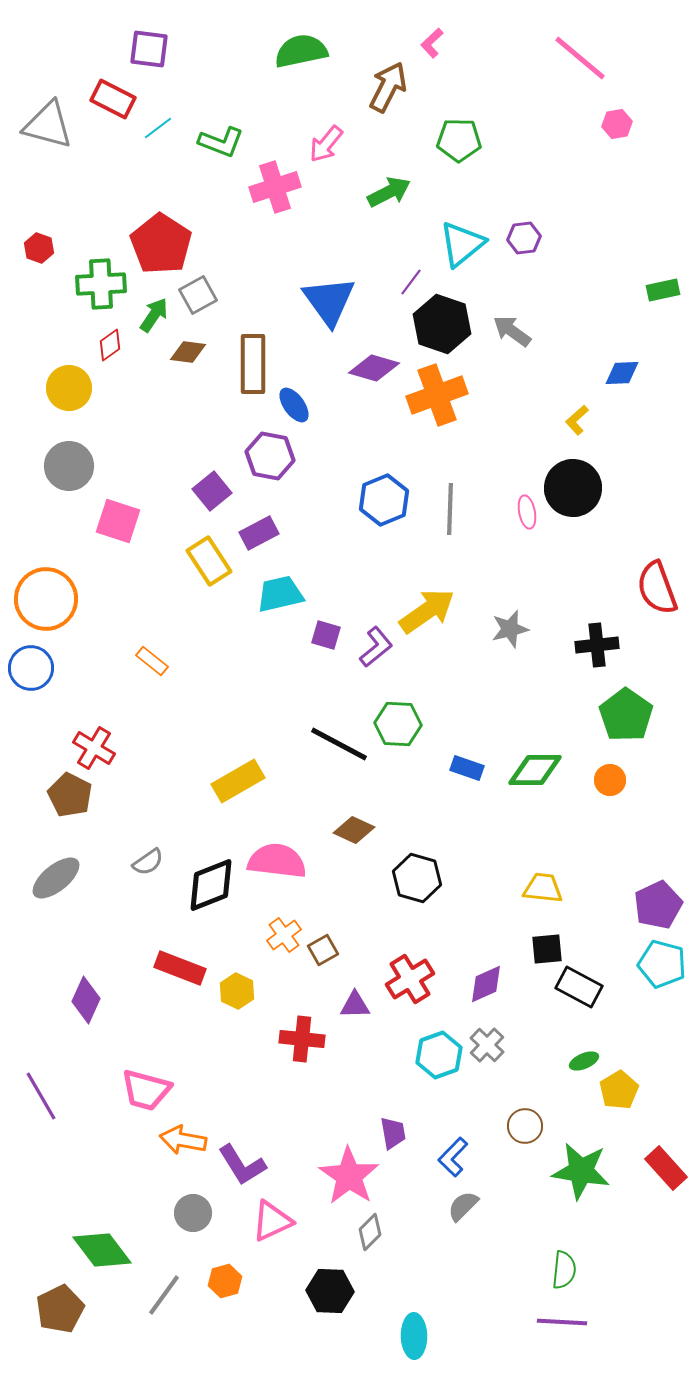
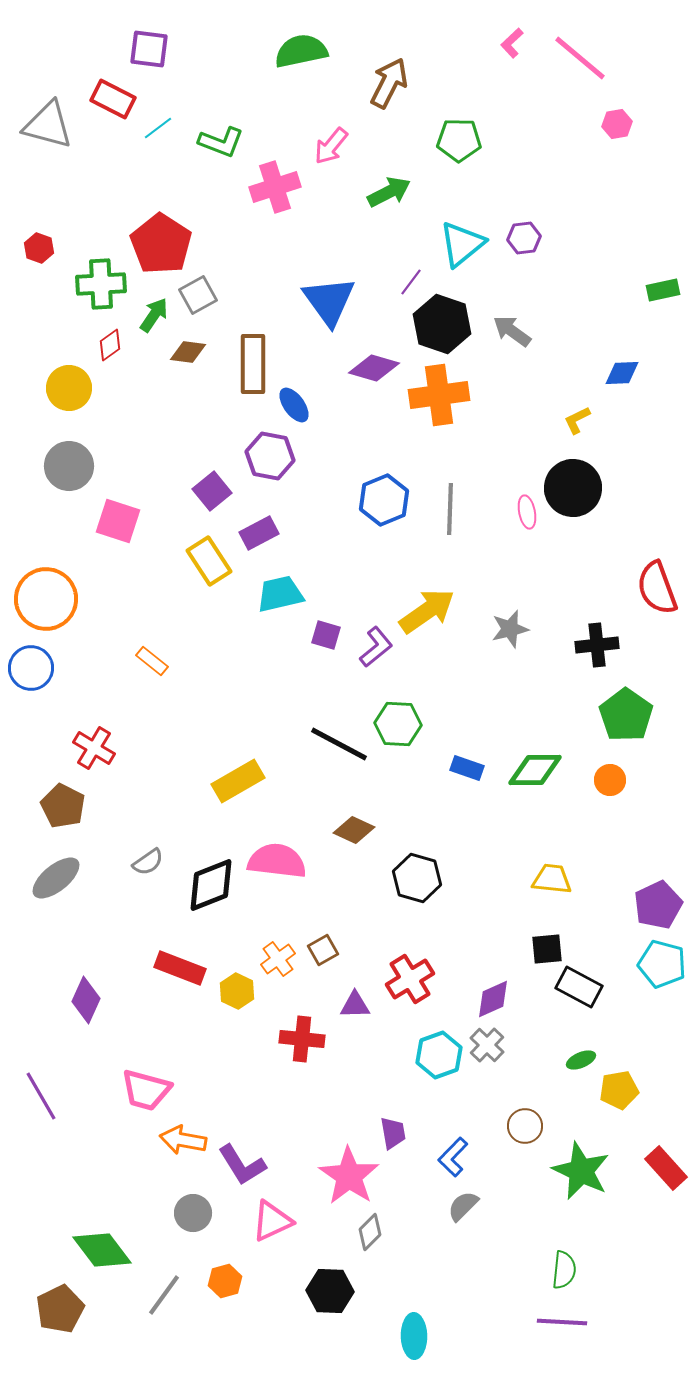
pink L-shape at (432, 43): moved 80 px right
brown arrow at (388, 87): moved 1 px right, 4 px up
pink arrow at (326, 144): moved 5 px right, 2 px down
orange cross at (437, 395): moved 2 px right; rotated 12 degrees clockwise
yellow L-shape at (577, 420): rotated 16 degrees clockwise
brown pentagon at (70, 795): moved 7 px left, 11 px down
yellow trapezoid at (543, 888): moved 9 px right, 9 px up
orange cross at (284, 935): moved 6 px left, 24 px down
purple diamond at (486, 984): moved 7 px right, 15 px down
green ellipse at (584, 1061): moved 3 px left, 1 px up
yellow pentagon at (619, 1090): rotated 21 degrees clockwise
green star at (581, 1171): rotated 16 degrees clockwise
